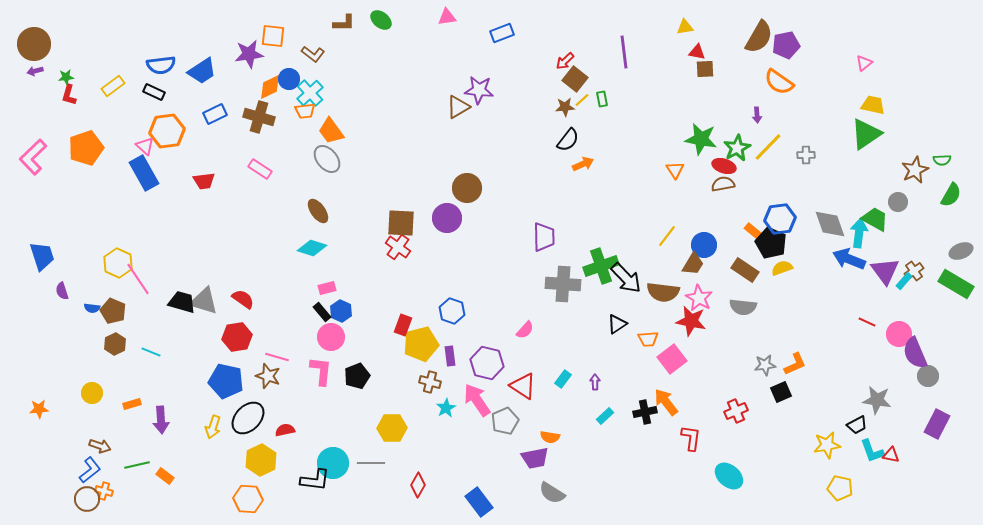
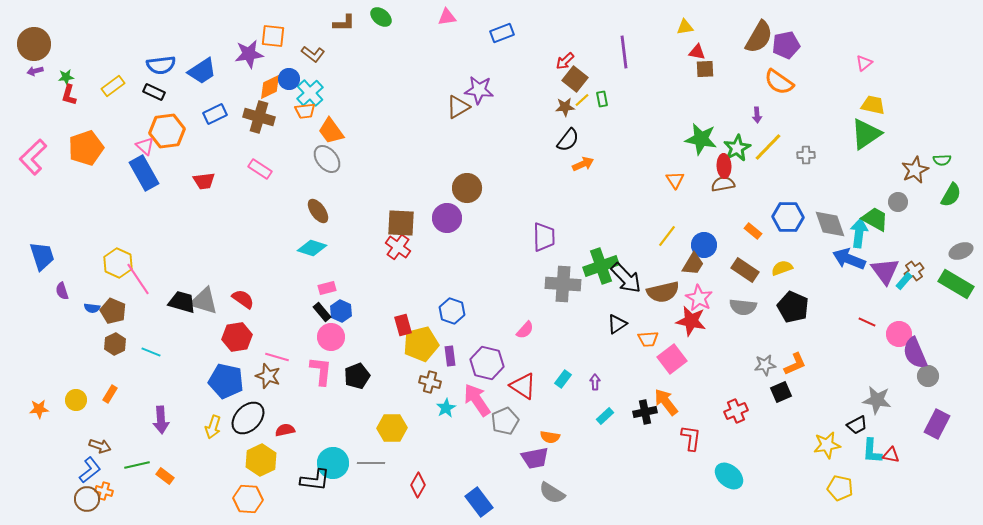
green ellipse at (381, 20): moved 3 px up
red ellipse at (724, 166): rotated 70 degrees clockwise
orange triangle at (675, 170): moved 10 px down
blue hexagon at (780, 219): moved 8 px right, 2 px up; rotated 8 degrees clockwise
black pentagon at (771, 243): moved 22 px right, 64 px down
brown semicircle at (663, 292): rotated 20 degrees counterclockwise
red rectangle at (403, 325): rotated 35 degrees counterclockwise
yellow circle at (92, 393): moved 16 px left, 7 px down
orange rectangle at (132, 404): moved 22 px left, 10 px up; rotated 42 degrees counterclockwise
cyan L-shape at (872, 451): rotated 24 degrees clockwise
